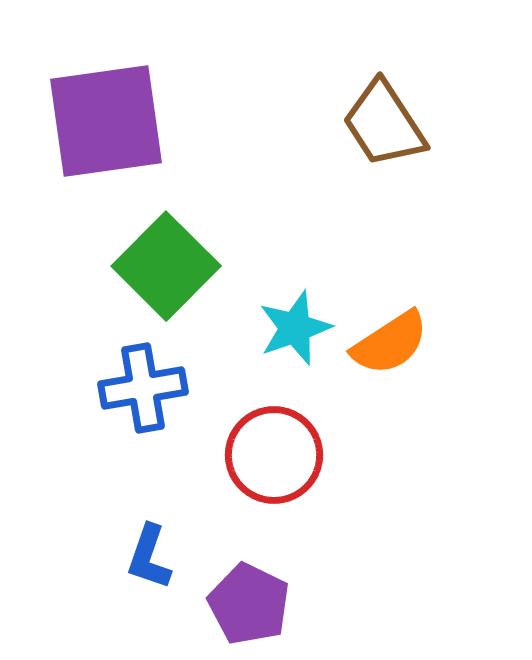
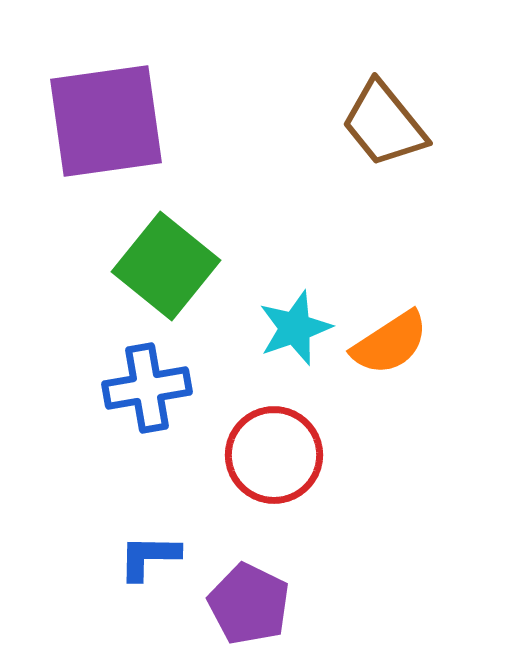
brown trapezoid: rotated 6 degrees counterclockwise
green square: rotated 6 degrees counterclockwise
blue cross: moved 4 px right
blue L-shape: rotated 72 degrees clockwise
